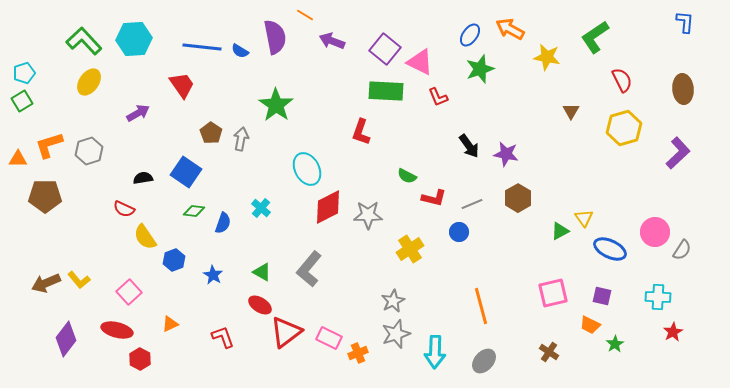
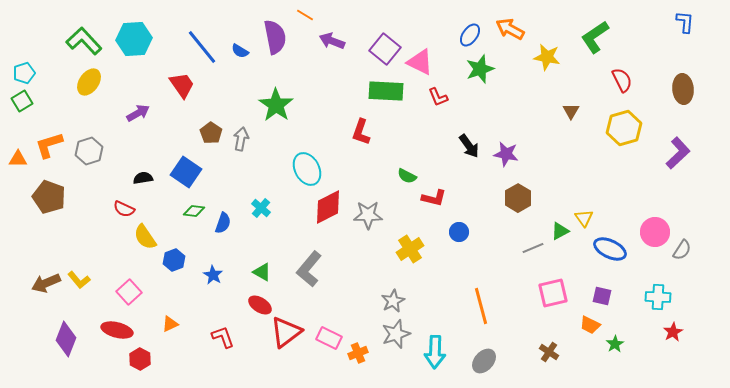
blue line at (202, 47): rotated 45 degrees clockwise
brown pentagon at (45, 196): moved 4 px right, 1 px down; rotated 20 degrees clockwise
gray line at (472, 204): moved 61 px right, 44 px down
purple diamond at (66, 339): rotated 16 degrees counterclockwise
